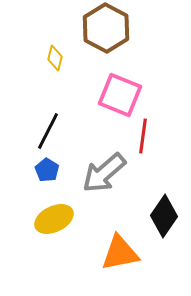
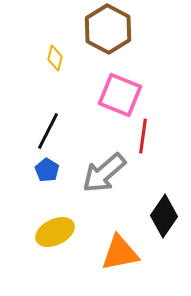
brown hexagon: moved 2 px right, 1 px down
yellow ellipse: moved 1 px right, 13 px down
